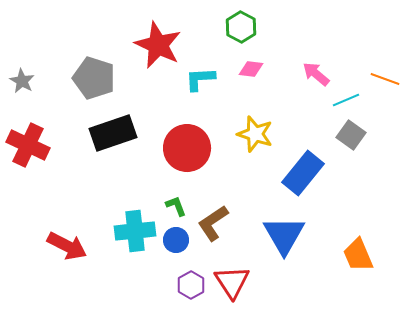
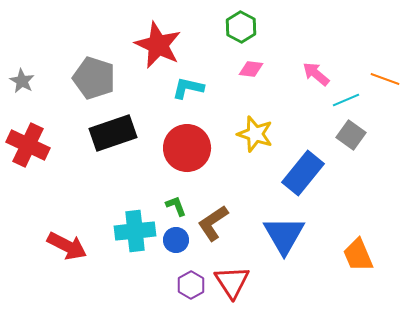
cyan L-shape: moved 12 px left, 9 px down; rotated 16 degrees clockwise
